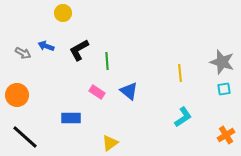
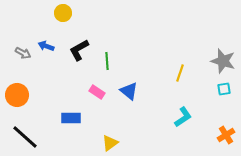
gray star: moved 1 px right, 1 px up
yellow line: rotated 24 degrees clockwise
